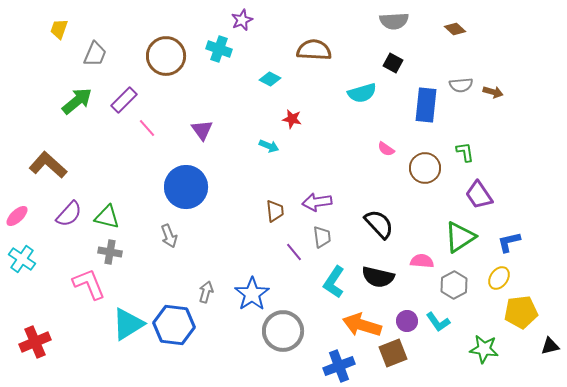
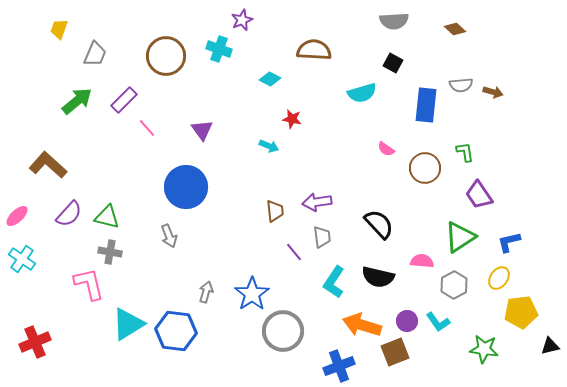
pink L-shape at (89, 284): rotated 9 degrees clockwise
blue hexagon at (174, 325): moved 2 px right, 6 px down
brown square at (393, 353): moved 2 px right, 1 px up
